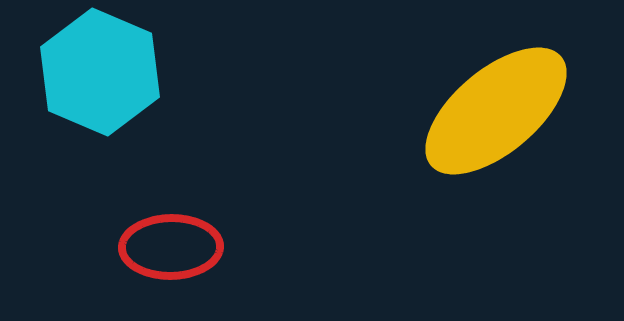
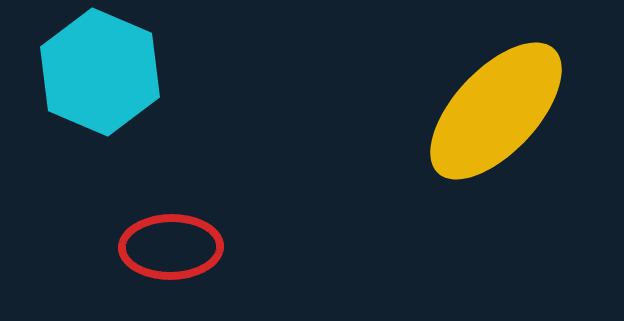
yellow ellipse: rotated 7 degrees counterclockwise
